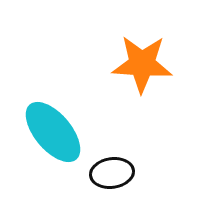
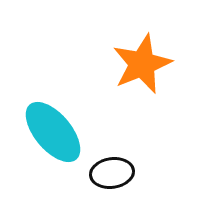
orange star: rotated 26 degrees counterclockwise
